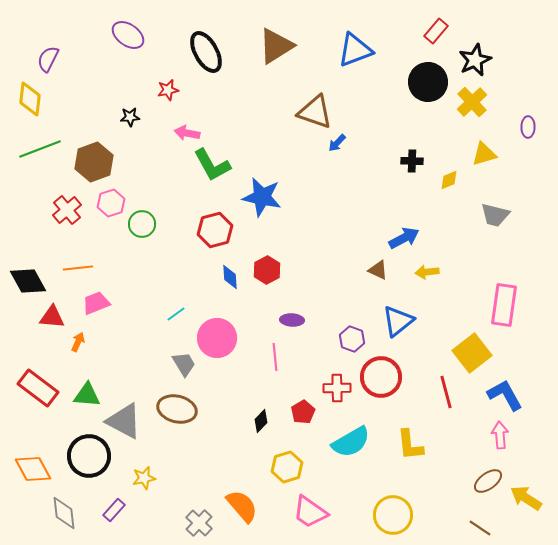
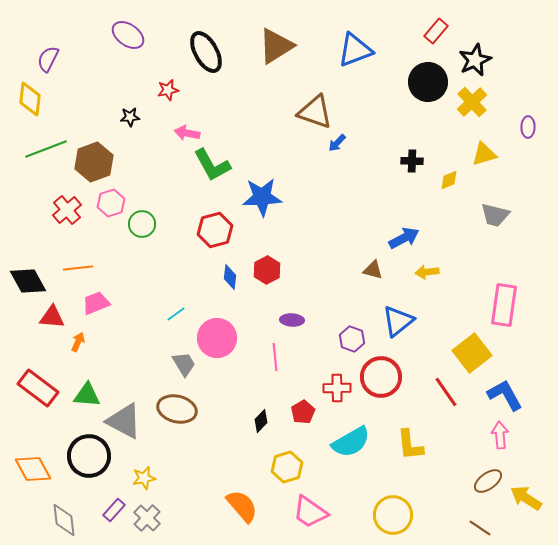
green line at (40, 149): moved 6 px right
blue star at (262, 197): rotated 15 degrees counterclockwise
brown triangle at (378, 270): moved 5 px left; rotated 10 degrees counterclockwise
blue diamond at (230, 277): rotated 10 degrees clockwise
red line at (446, 392): rotated 20 degrees counterclockwise
gray diamond at (64, 513): moved 7 px down
gray cross at (199, 523): moved 52 px left, 5 px up
